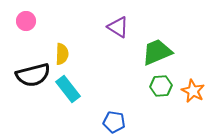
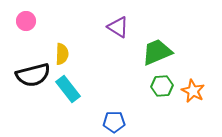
green hexagon: moved 1 px right
blue pentagon: rotated 10 degrees counterclockwise
